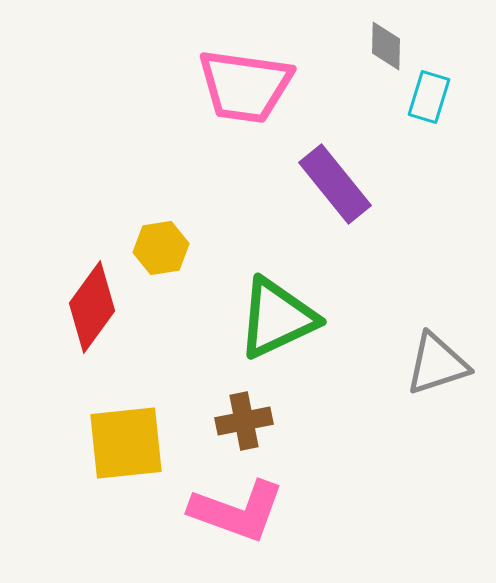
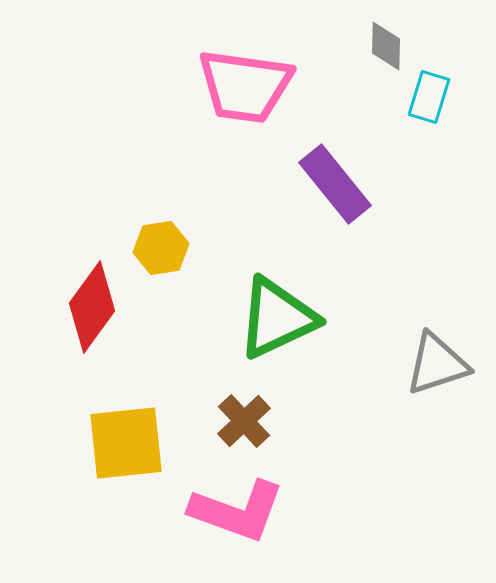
brown cross: rotated 32 degrees counterclockwise
